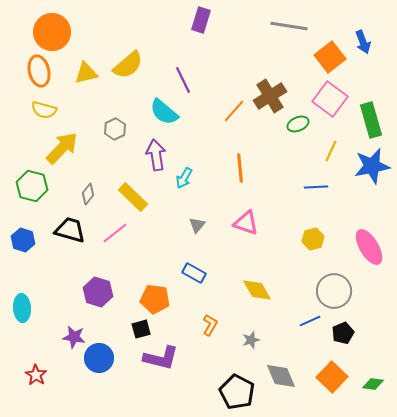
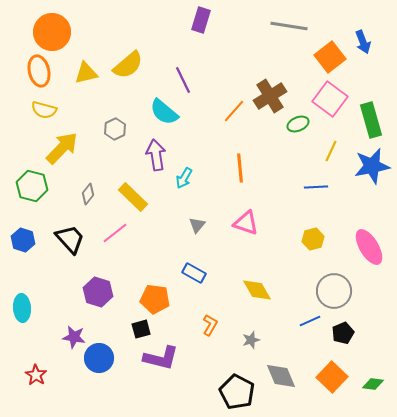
black trapezoid at (70, 230): moved 9 px down; rotated 32 degrees clockwise
